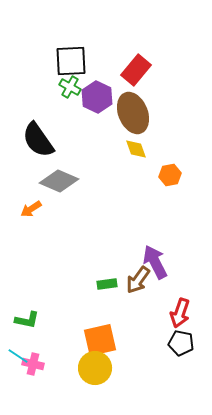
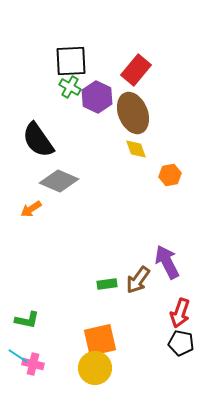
purple arrow: moved 12 px right
